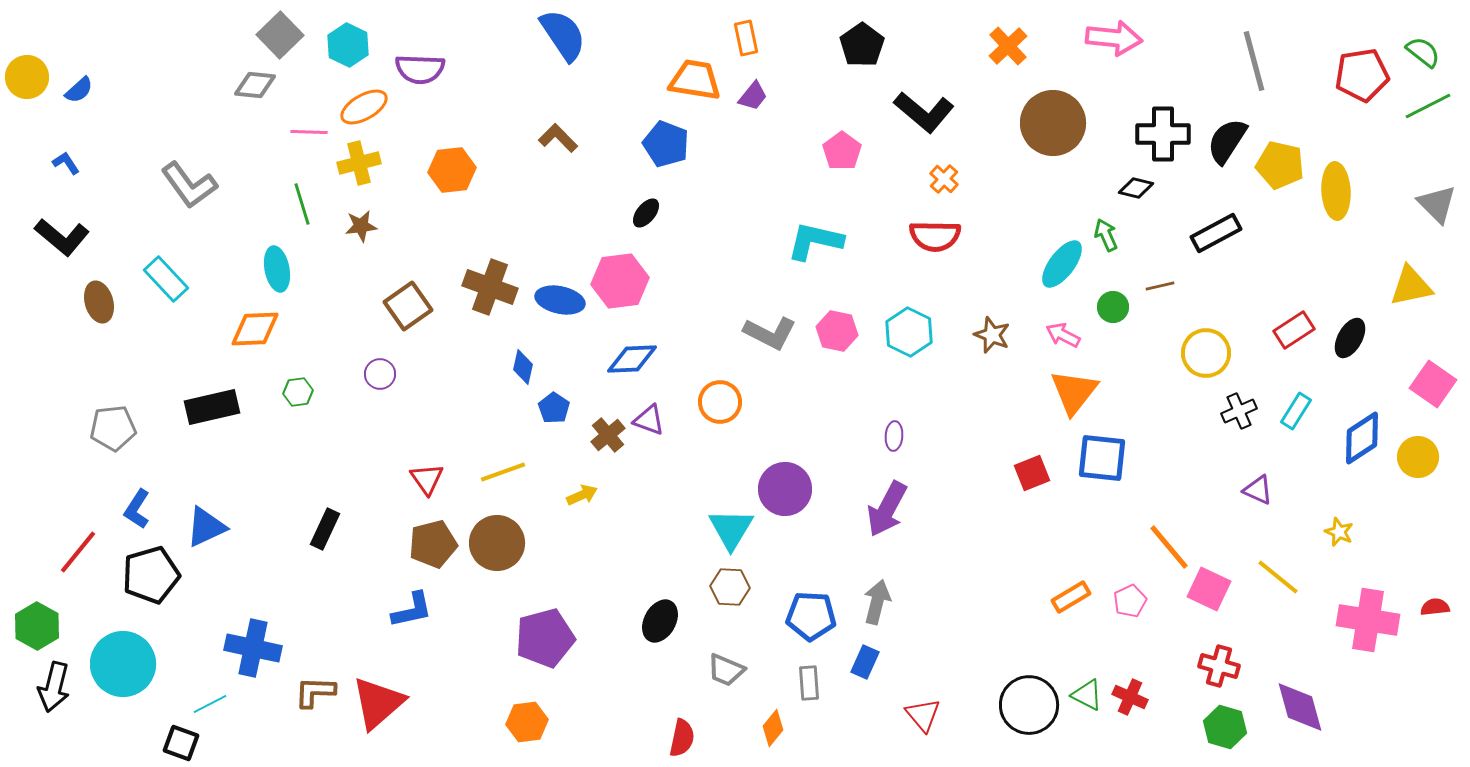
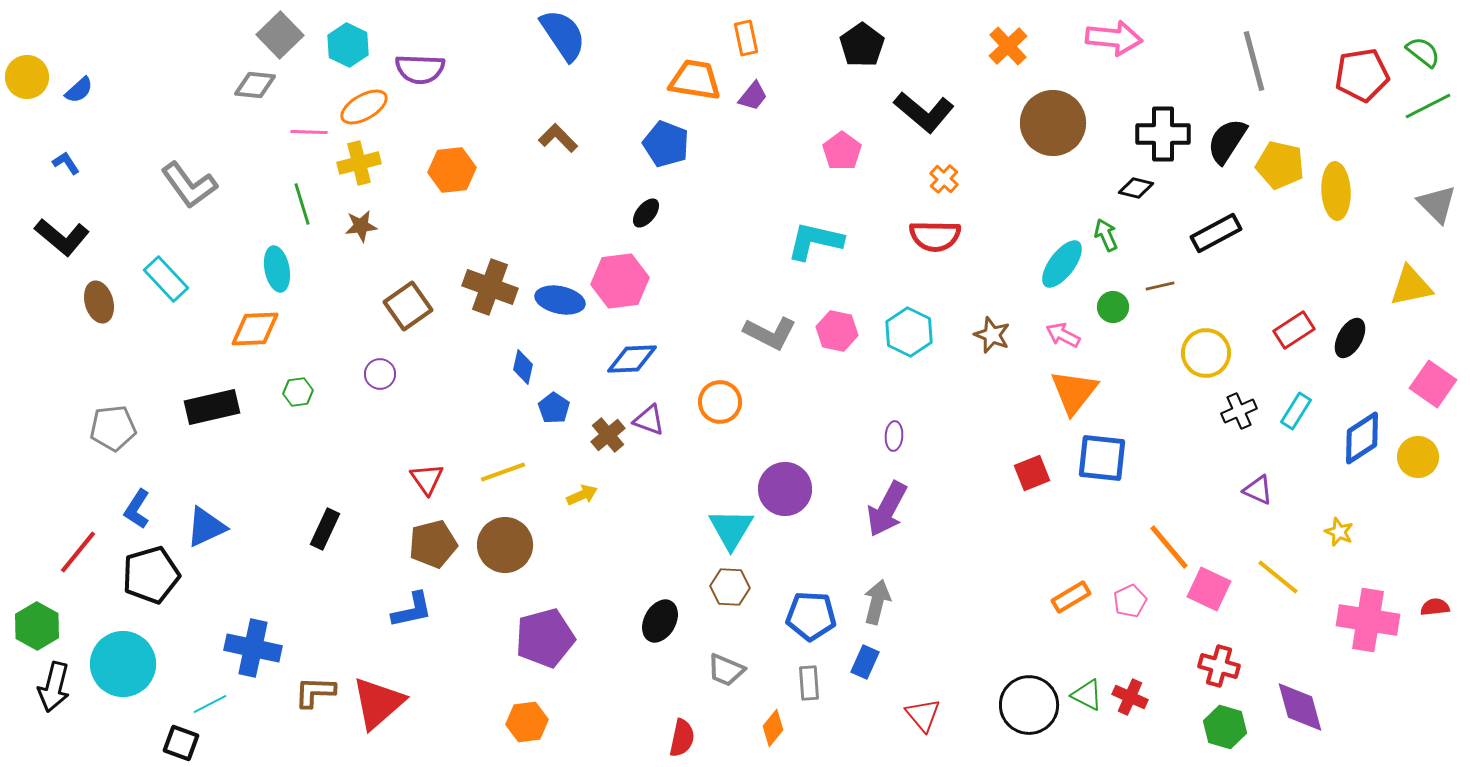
brown circle at (497, 543): moved 8 px right, 2 px down
